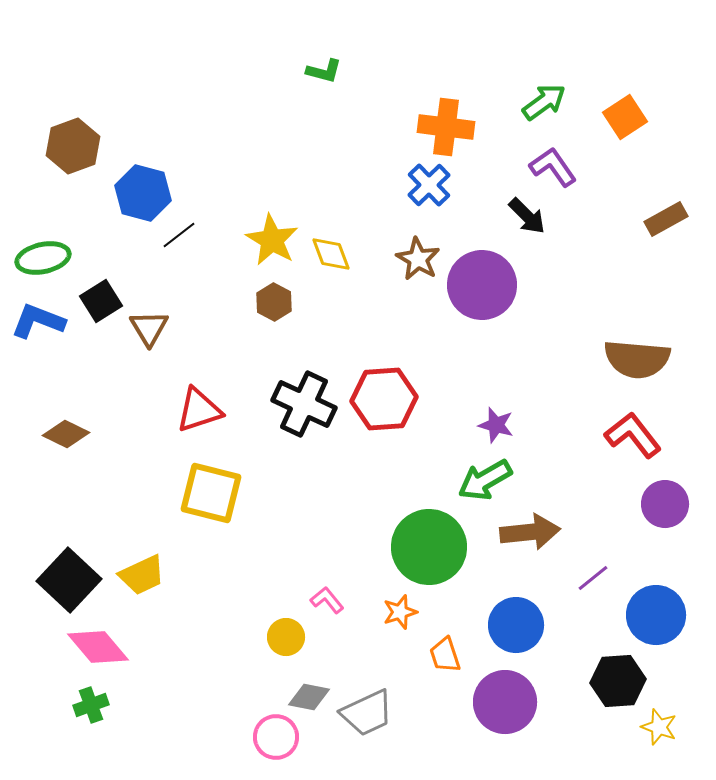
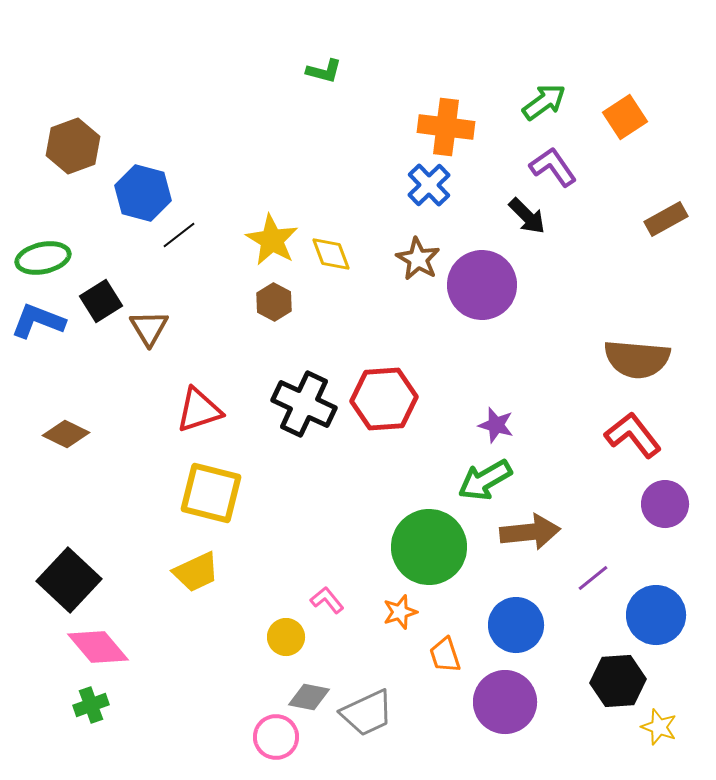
yellow trapezoid at (142, 575): moved 54 px right, 3 px up
